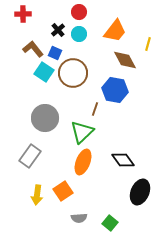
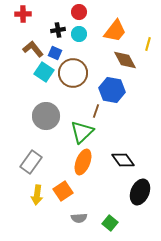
black cross: rotated 32 degrees clockwise
blue hexagon: moved 3 px left
brown line: moved 1 px right, 2 px down
gray circle: moved 1 px right, 2 px up
gray rectangle: moved 1 px right, 6 px down
